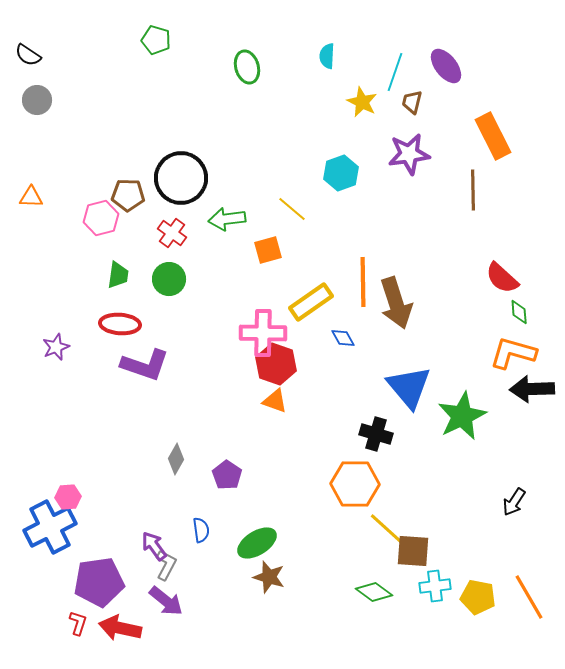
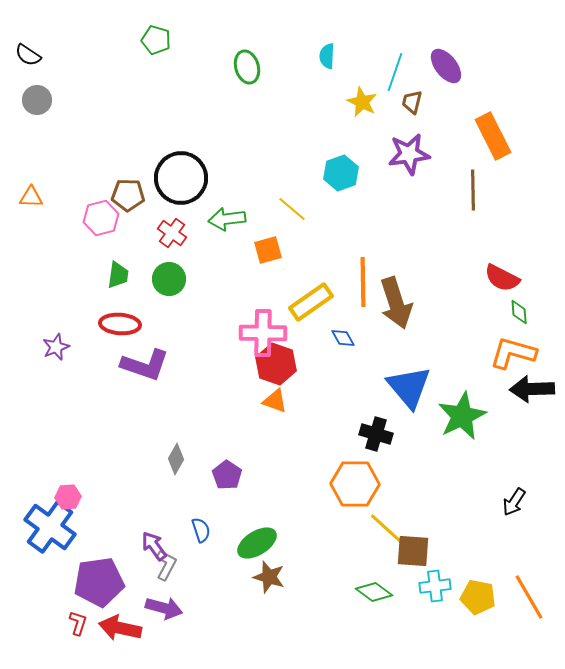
red semicircle at (502, 278): rotated 15 degrees counterclockwise
blue cross at (50, 527): rotated 27 degrees counterclockwise
blue semicircle at (201, 530): rotated 10 degrees counterclockwise
purple arrow at (166, 601): moved 2 px left, 7 px down; rotated 24 degrees counterclockwise
